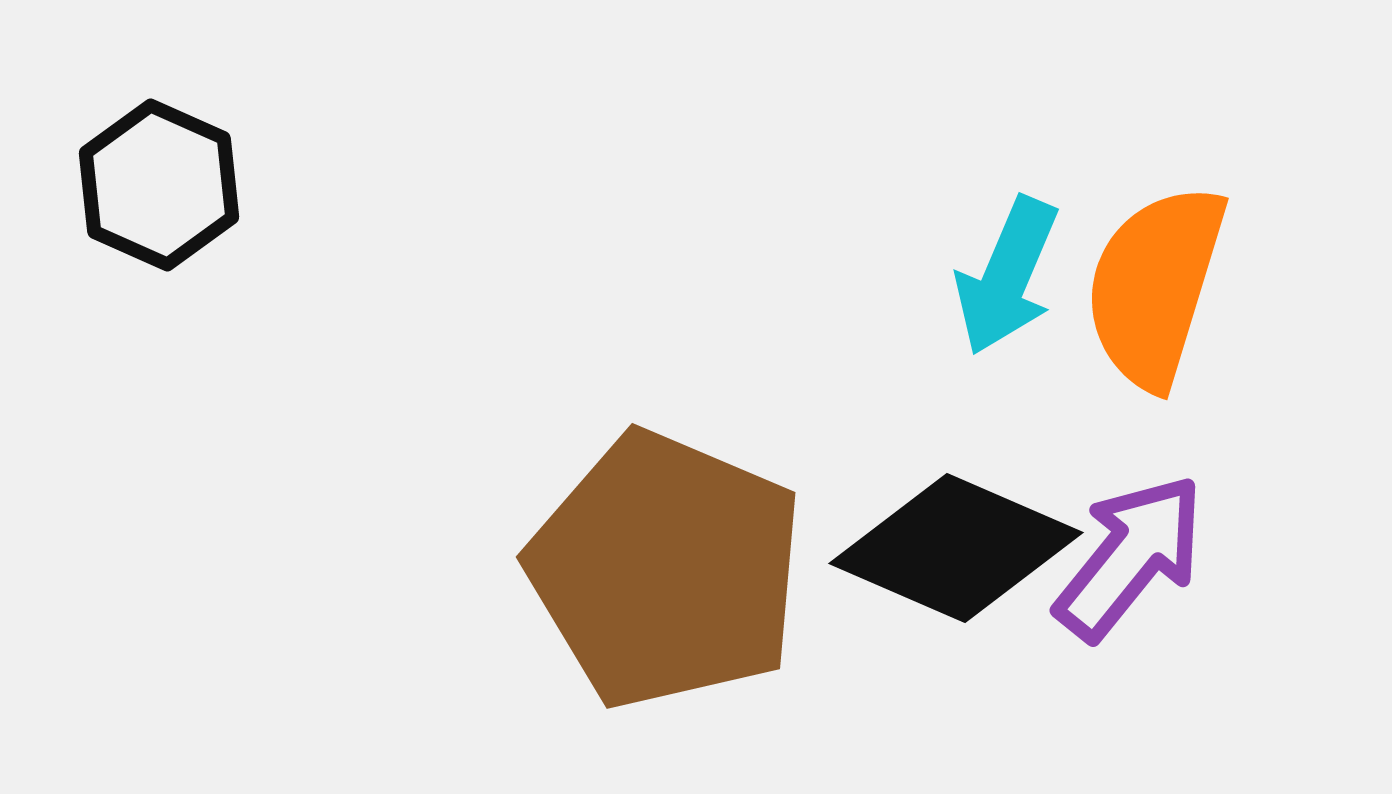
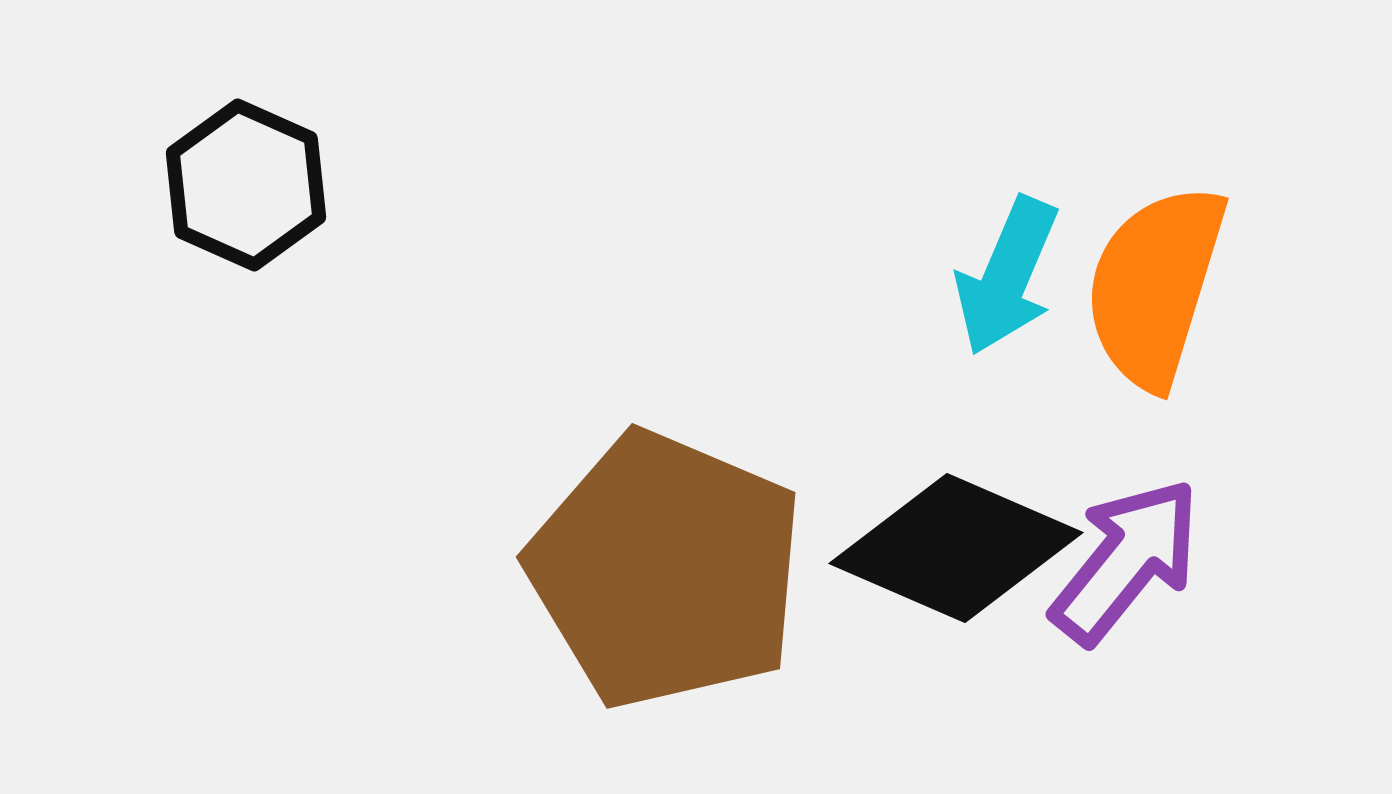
black hexagon: moved 87 px right
purple arrow: moved 4 px left, 4 px down
